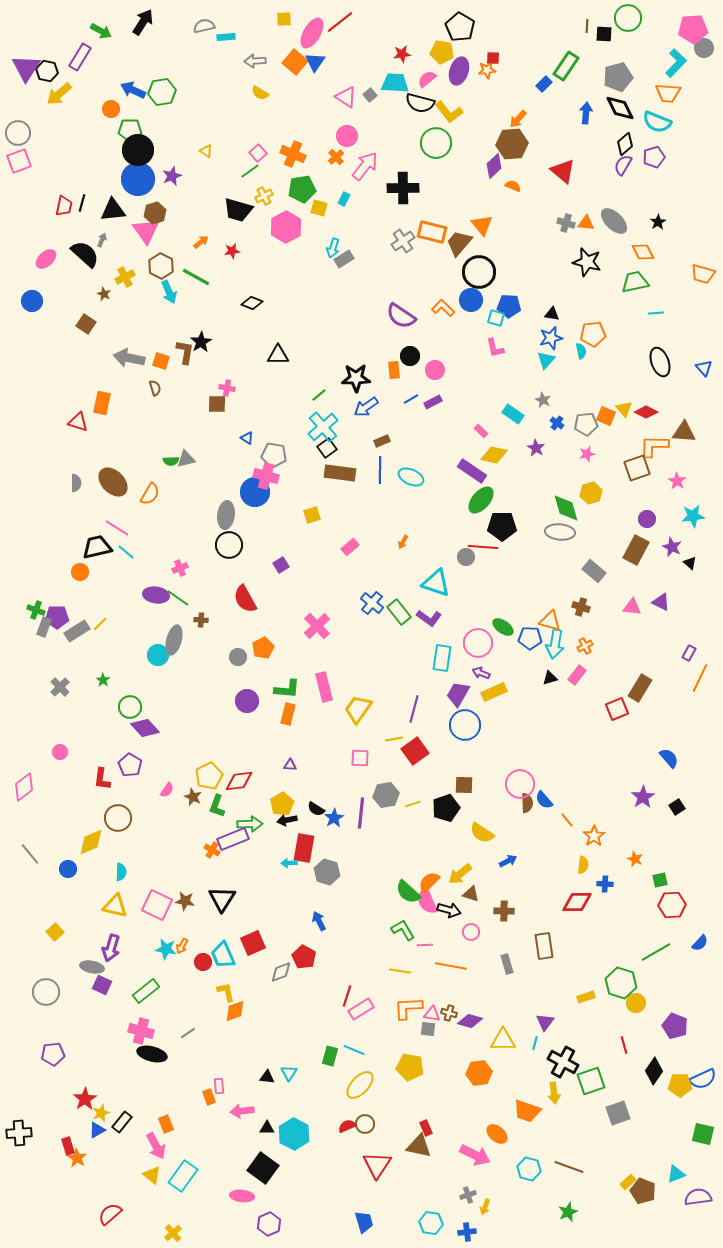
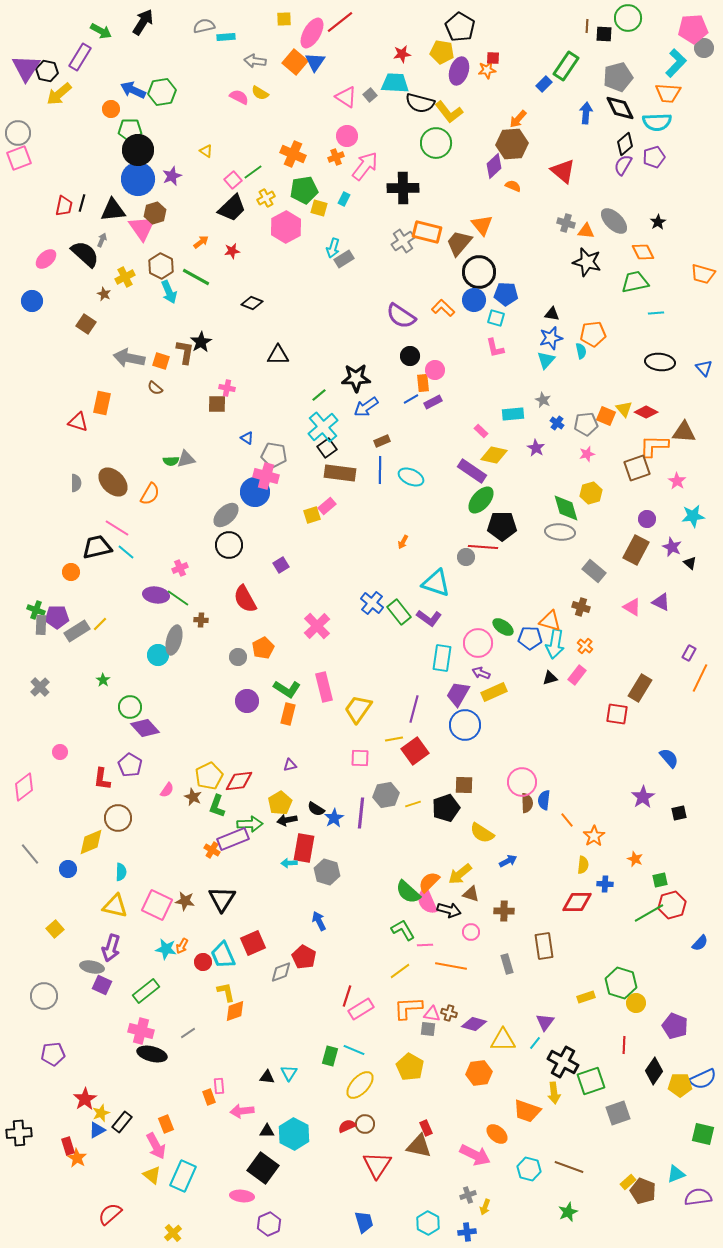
gray arrow at (255, 61): rotated 10 degrees clockwise
pink semicircle at (427, 79): moved 188 px left, 18 px down; rotated 66 degrees clockwise
cyan semicircle at (657, 122): rotated 24 degrees counterclockwise
pink square at (258, 153): moved 25 px left, 27 px down
orange cross at (336, 157): rotated 21 degrees clockwise
pink square at (19, 161): moved 3 px up
green line at (250, 171): moved 3 px right, 1 px down
green pentagon at (302, 189): moved 2 px right, 1 px down
yellow cross at (264, 196): moved 2 px right, 2 px down
black trapezoid at (238, 210): moved 6 px left, 2 px up; rotated 60 degrees counterclockwise
orange triangle at (586, 223): moved 8 px down
pink triangle at (146, 231): moved 4 px left, 3 px up
orange rectangle at (432, 232): moved 5 px left
blue circle at (471, 300): moved 3 px right
blue pentagon at (509, 306): moved 3 px left, 12 px up
black ellipse at (660, 362): rotated 64 degrees counterclockwise
orange rectangle at (394, 370): moved 29 px right, 13 px down
brown semicircle at (155, 388): rotated 147 degrees clockwise
cyan rectangle at (513, 414): rotated 40 degrees counterclockwise
gray ellipse at (226, 515): rotated 40 degrees clockwise
pink rectangle at (350, 547): moved 23 px left, 41 px up
orange circle at (80, 572): moved 9 px left
pink triangle at (632, 607): rotated 24 degrees clockwise
gray rectangle at (44, 627): moved 3 px left, 2 px up; rotated 18 degrees counterclockwise
orange cross at (585, 646): rotated 21 degrees counterclockwise
gray cross at (60, 687): moved 20 px left
green L-shape at (287, 689): rotated 28 degrees clockwise
red square at (617, 709): moved 5 px down; rotated 30 degrees clockwise
purple triangle at (290, 765): rotated 16 degrees counterclockwise
pink circle at (520, 784): moved 2 px right, 2 px up
blue semicircle at (544, 800): rotated 48 degrees clockwise
yellow pentagon at (282, 804): moved 2 px left, 1 px up
black square at (677, 807): moved 2 px right, 6 px down; rotated 21 degrees clockwise
red hexagon at (672, 905): rotated 12 degrees counterclockwise
yellow square at (55, 932): moved 3 px up
green line at (656, 952): moved 7 px left, 39 px up
yellow line at (400, 971): rotated 45 degrees counterclockwise
gray circle at (46, 992): moved 2 px left, 4 px down
purple diamond at (470, 1021): moved 4 px right, 3 px down
cyan line at (535, 1043): rotated 24 degrees clockwise
red line at (624, 1045): rotated 18 degrees clockwise
yellow pentagon at (410, 1067): rotated 20 degrees clockwise
black triangle at (267, 1128): moved 3 px down
cyan rectangle at (183, 1176): rotated 12 degrees counterclockwise
cyan hexagon at (431, 1223): moved 3 px left; rotated 20 degrees clockwise
